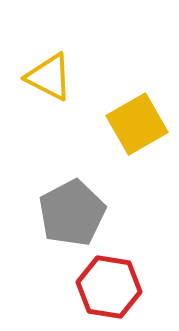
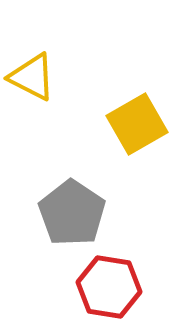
yellow triangle: moved 17 px left
gray pentagon: rotated 10 degrees counterclockwise
